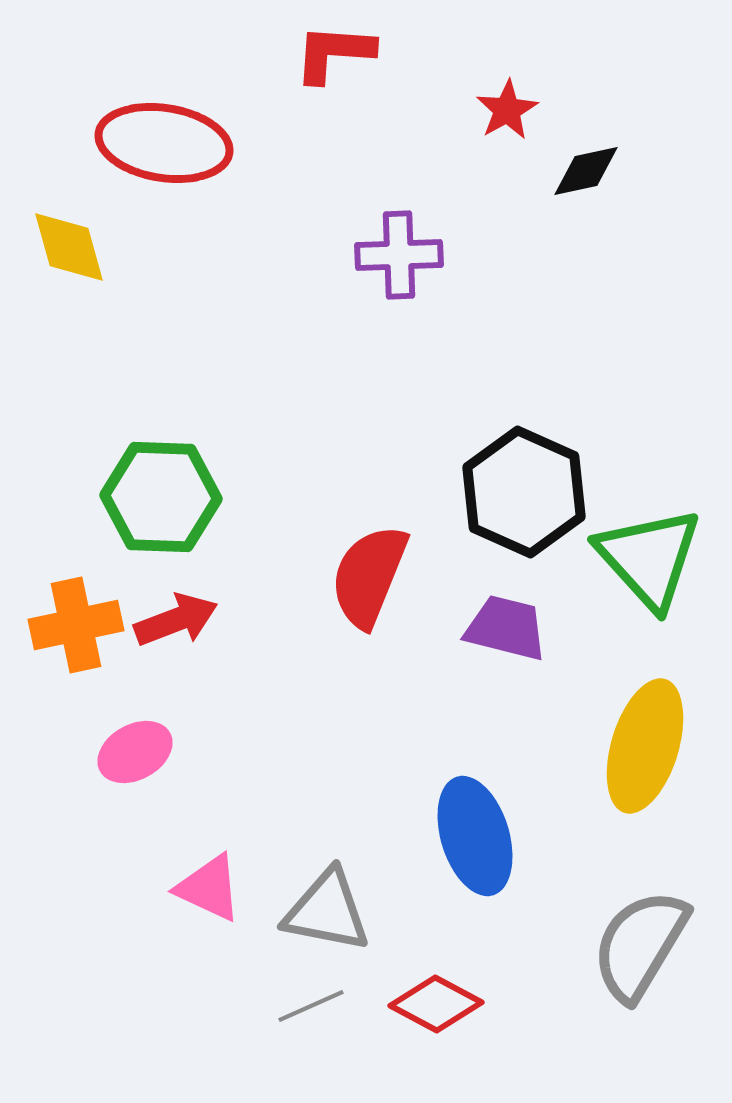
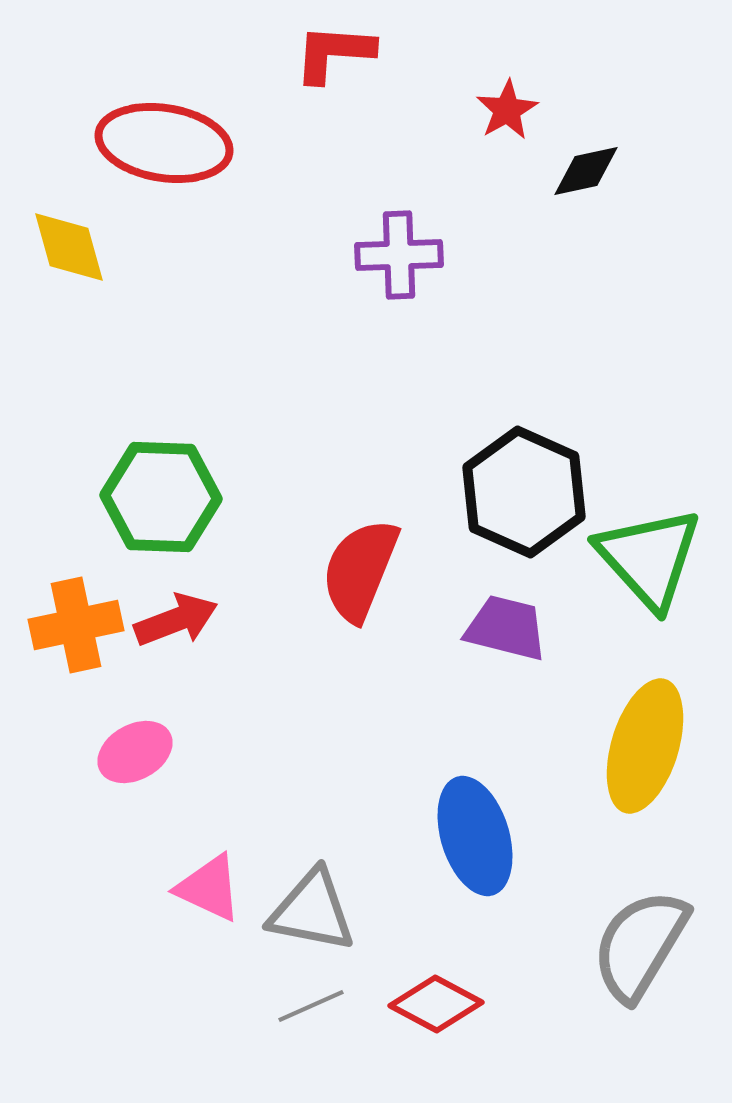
red semicircle: moved 9 px left, 6 px up
gray triangle: moved 15 px left
